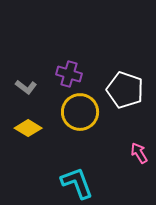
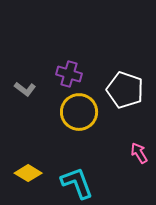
gray L-shape: moved 1 px left, 2 px down
yellow circle: moved 1 px left
yellow diamond: moved 45 px down
